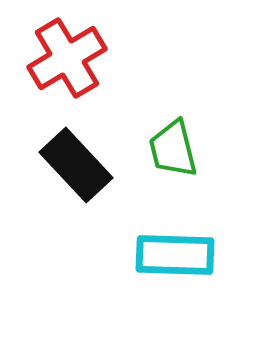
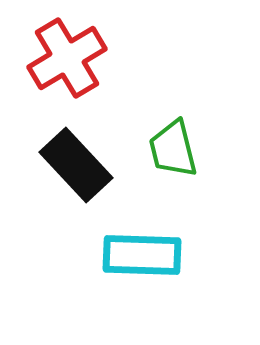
cyan rectangle: moved 33 px left
